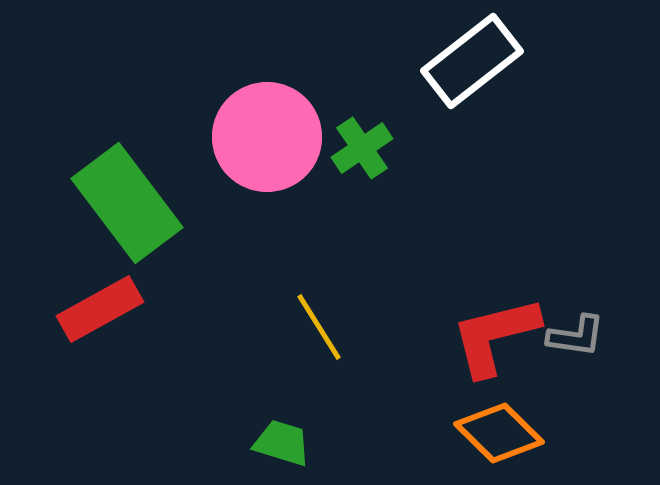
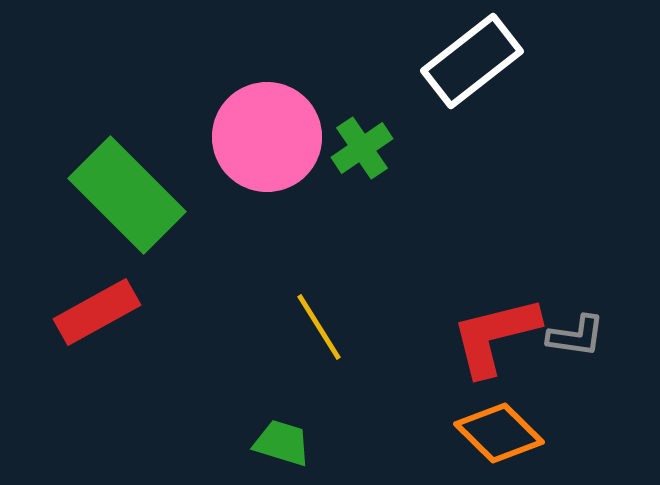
green rectangle: moved 8 px up; rotated 8 degrees counterclockwise
red rectangle: moved 3 px left, 3 px down
